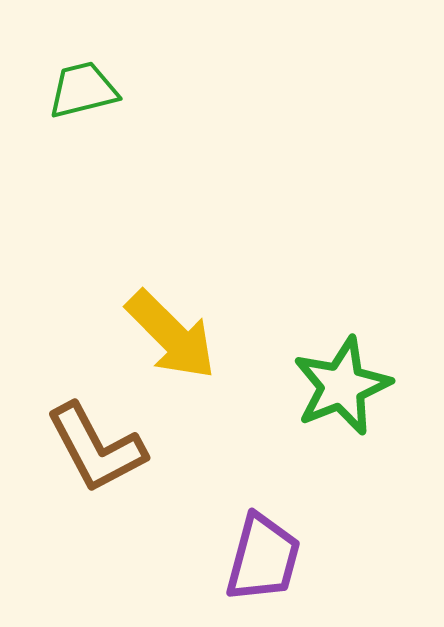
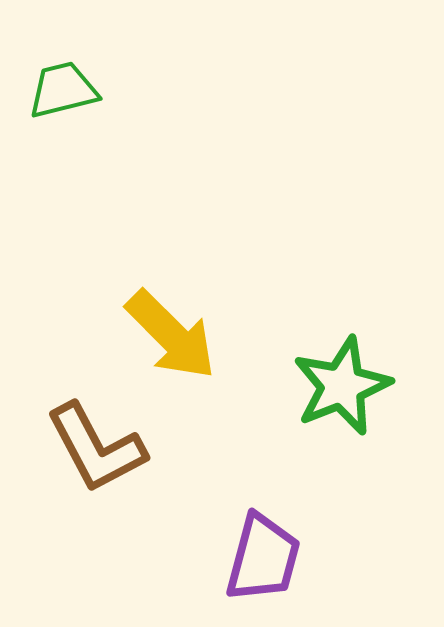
green trapezoid: moved 20 px left
